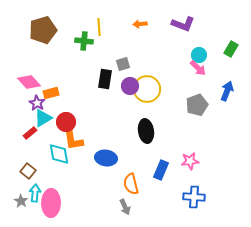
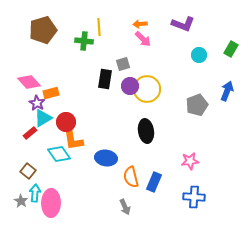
pink arrow: moved 55 px left, 29 px up
cyan diamond: rotated 25 degrees counterclockwise
blue rectangle: moved 7 px left, 12 px down
orange semicircle: moved 7 px up
